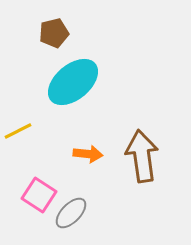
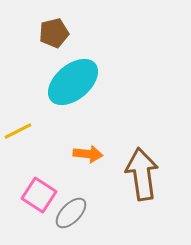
brown arrow: moved 18 px down
